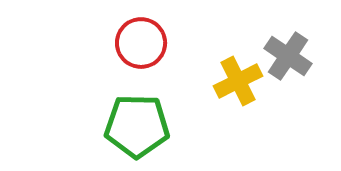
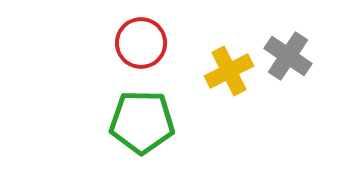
yellow cross: moved 9 px left, 10 px up
green pentagon: moved 5 px right, 4 px up
